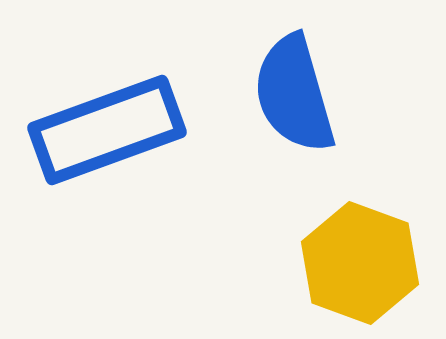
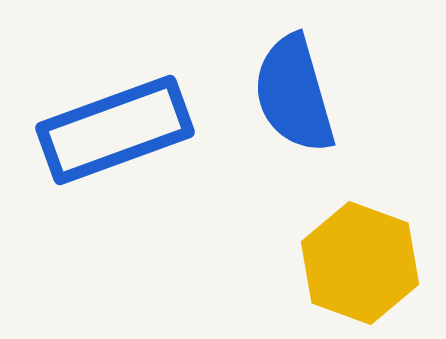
blue rectangle: moved 8 px right
